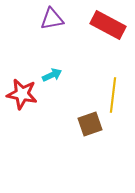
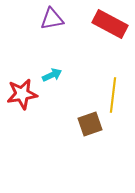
red rectangle: moved 2 px right, 1 px up
red star: rotated 20 degrees counterclockwise
